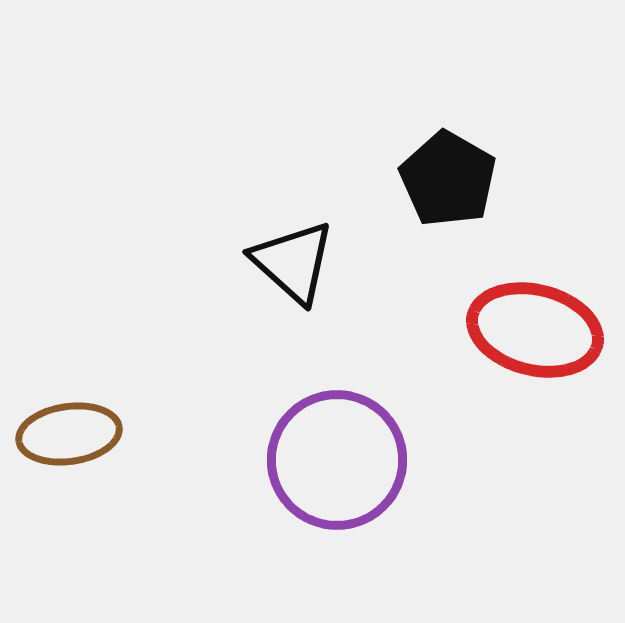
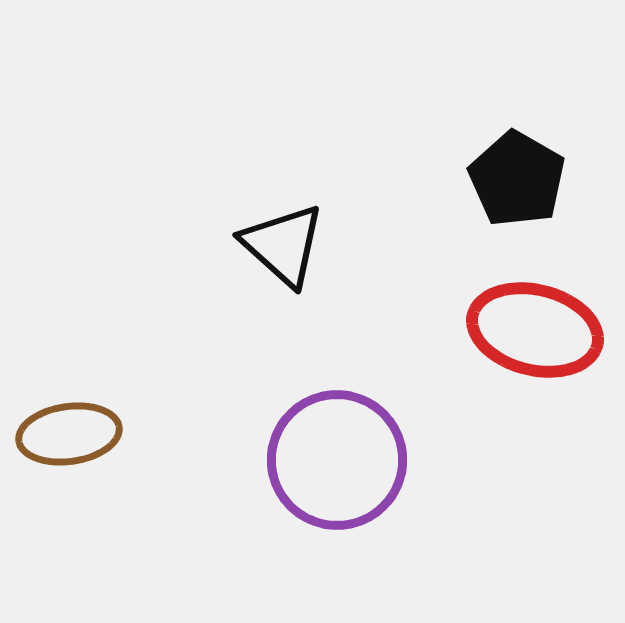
black pentagon: moved 69 px right
black triangle: moved 10 px left, 17 px up
